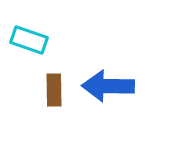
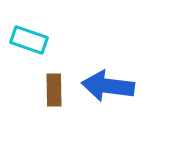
blue arrow: rotated 6 degrees clockwise
